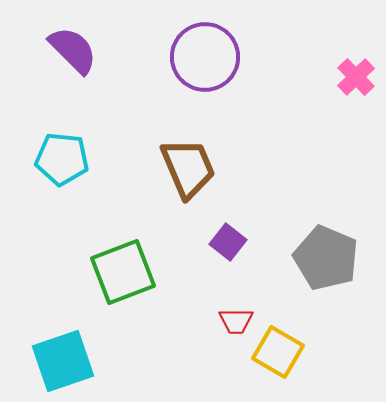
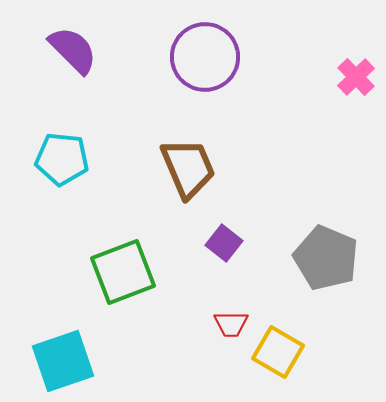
purple square: moved 4 px left, 1 px down
red trapezoid: moved 5 px left, 3 px down
